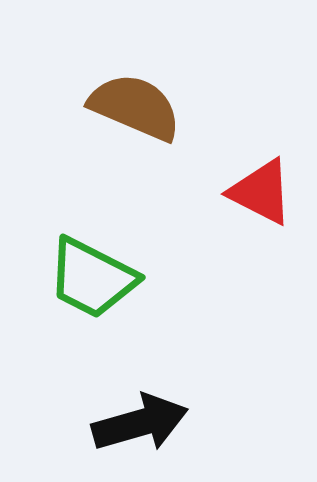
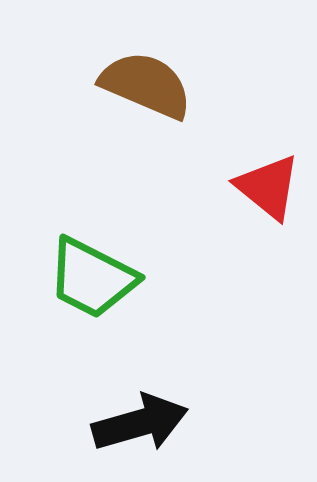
brown semicircle: moved 11 px right, 22 px up
red triangle: moved 7 px right, 5 px up; rotated 12 degrees clockwise
